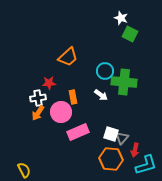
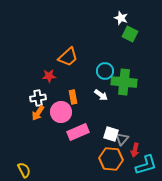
red star: moved 7 px up
gray triangle: moved 1 px down
